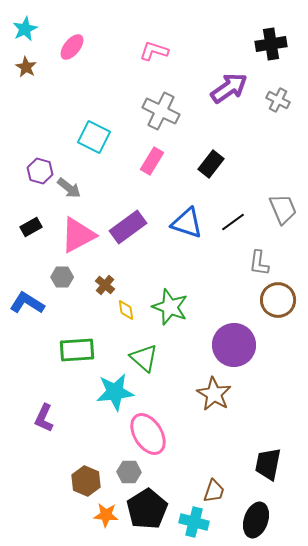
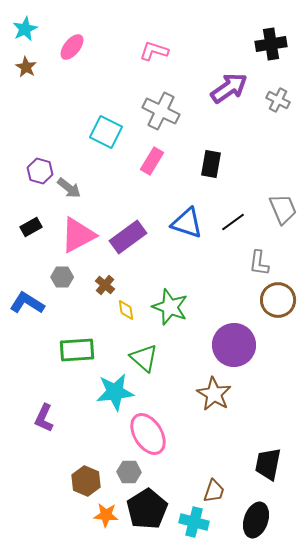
cyan square at (94, 137): moved 12 px right, 5 px up
black rectangle at (211, 164): rotated 28 degrees counterclockwise
purple rectangle at (128, 227): moved 10 px down
